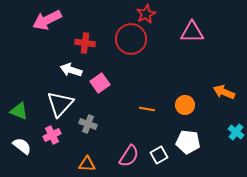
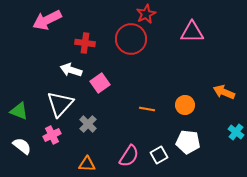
gray cross: rotated 24 degrees clockwise
